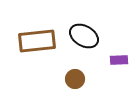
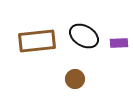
purple rectangle: moved 17 px up
